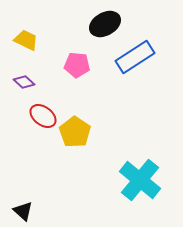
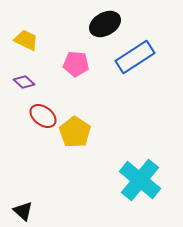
pink pentagon: moved 1 px left, 1 px up
